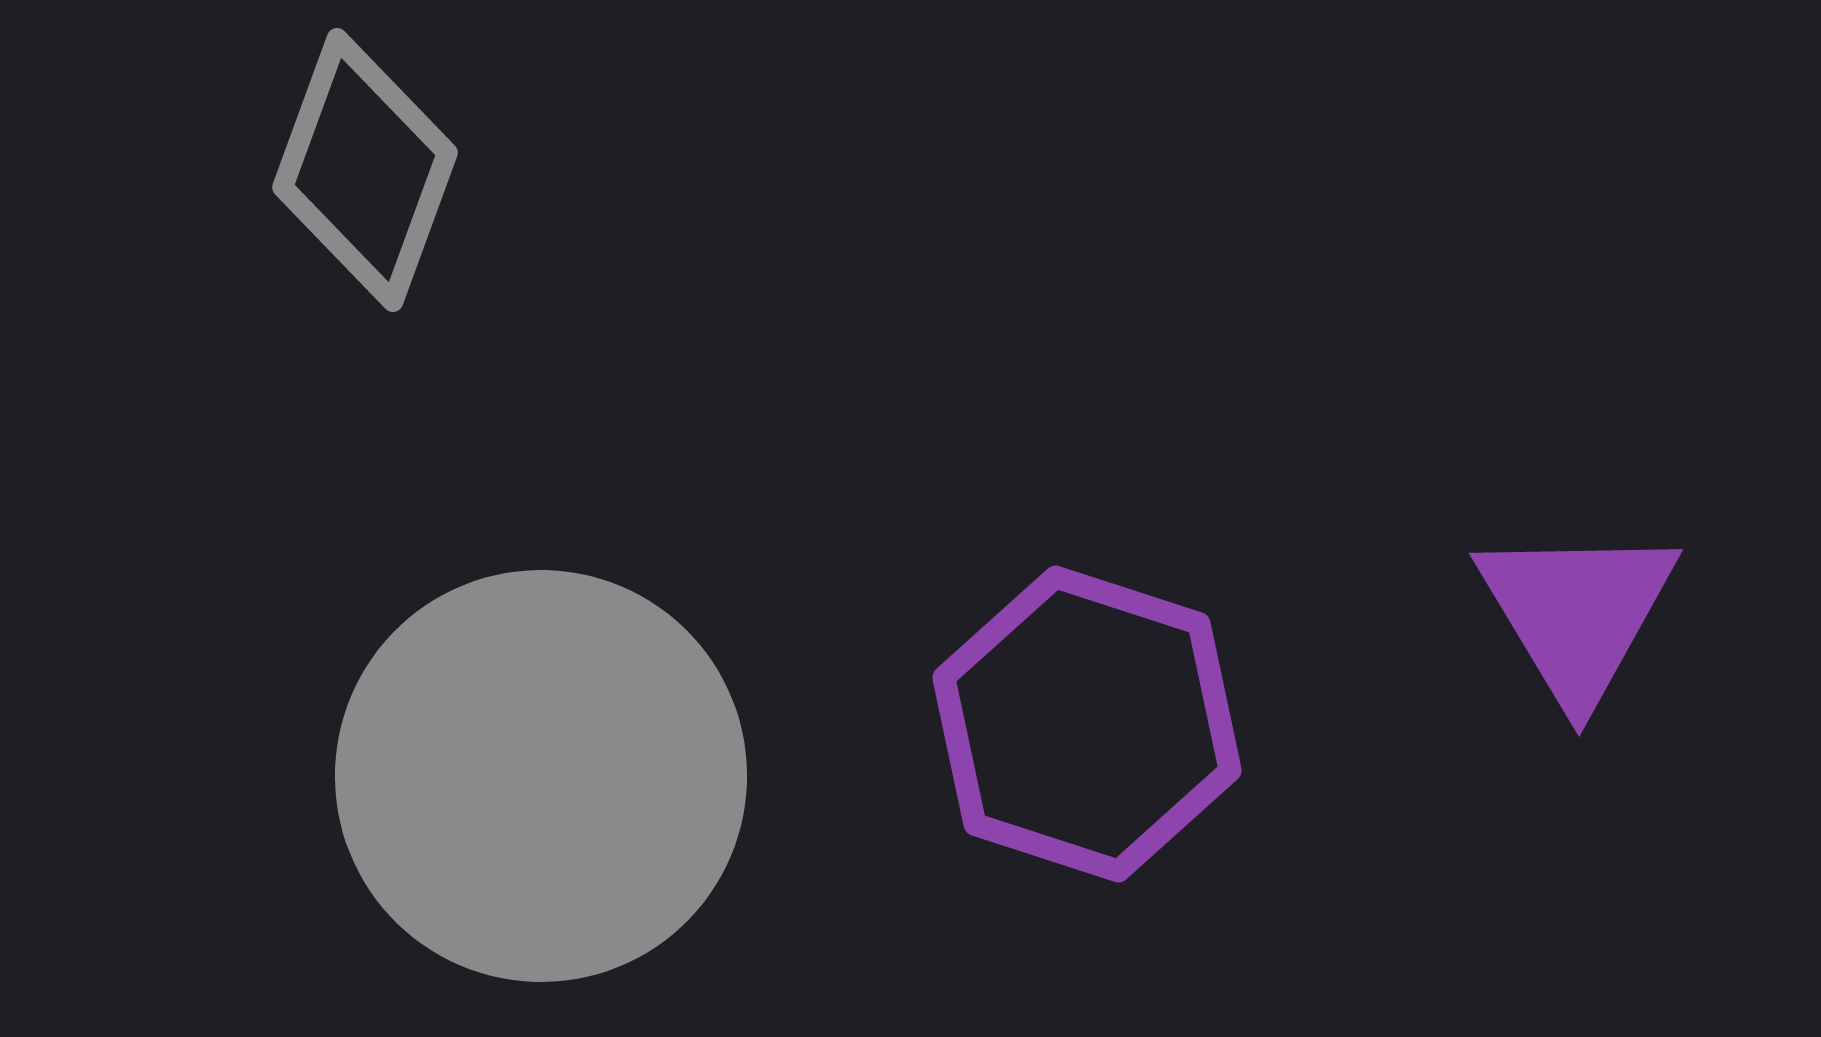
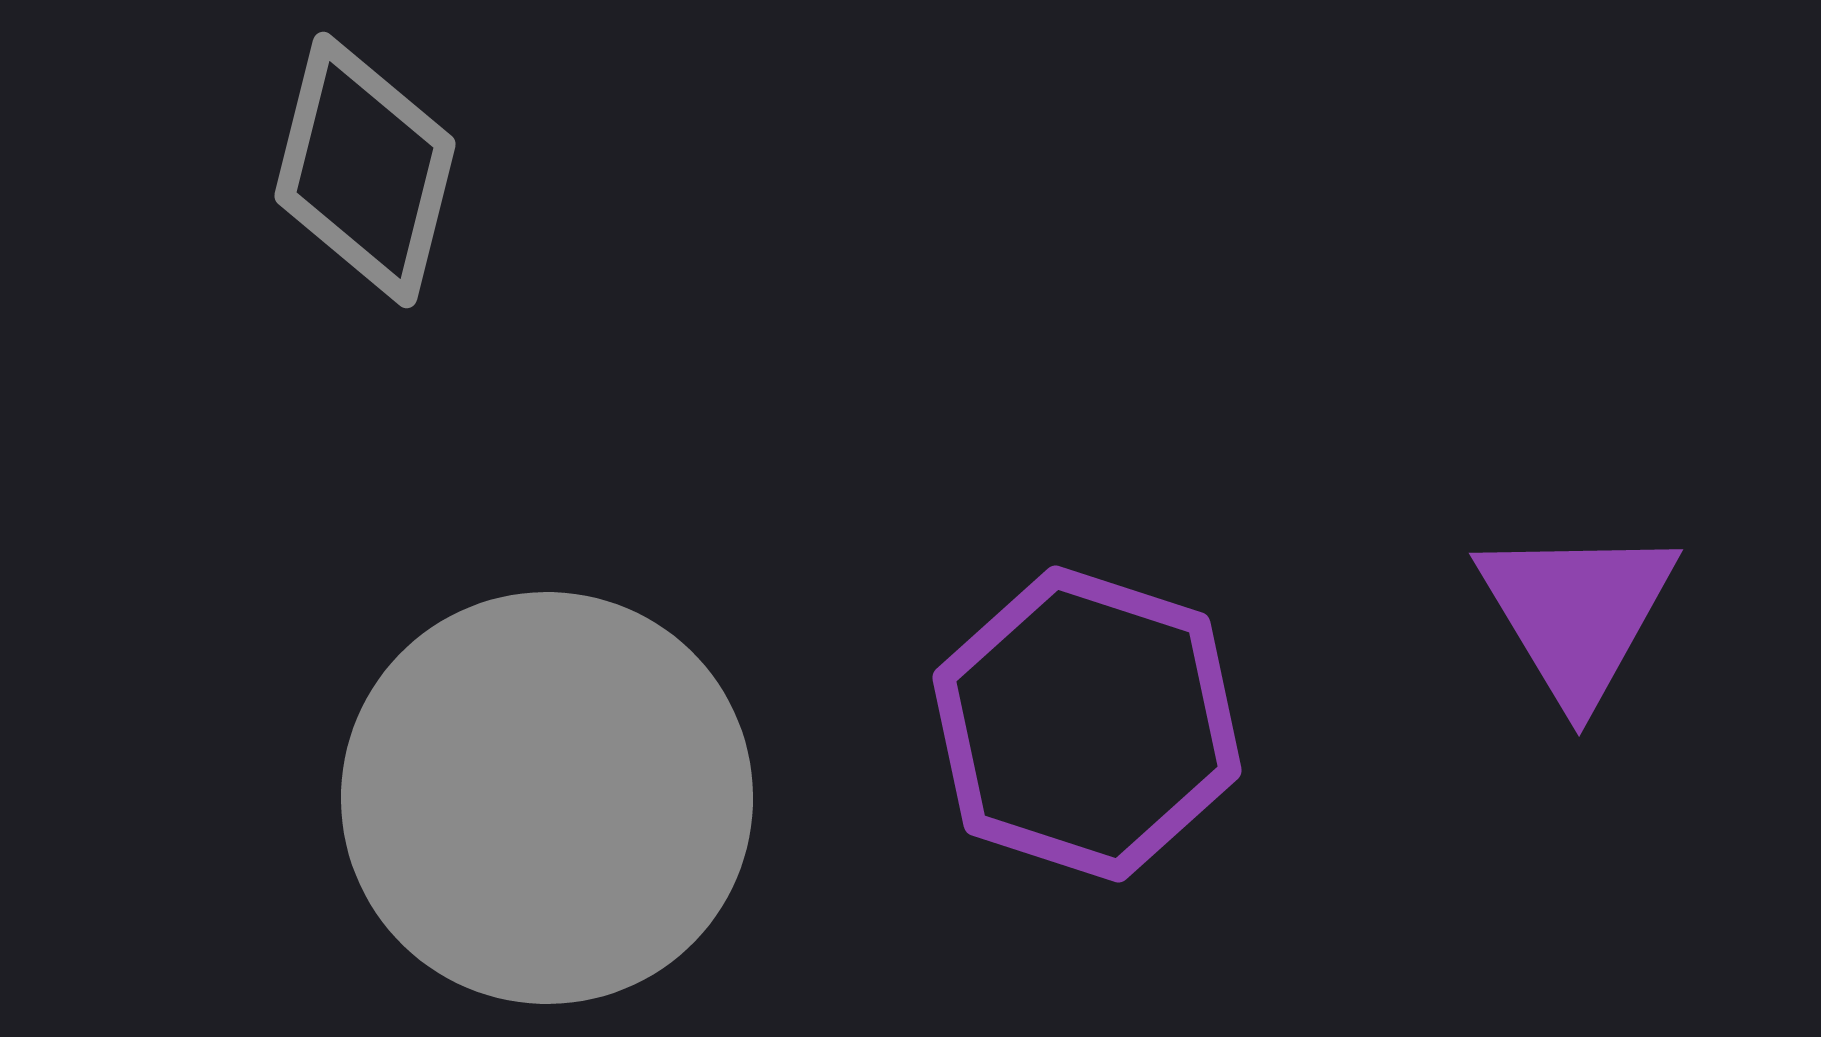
gray diamond: rotated 6 degrees counterclockwise
gray circle: moved 6 px right, 22 px down
